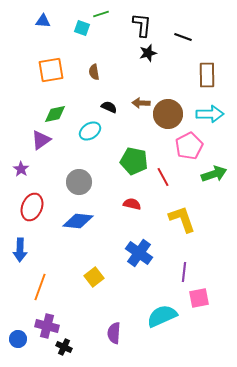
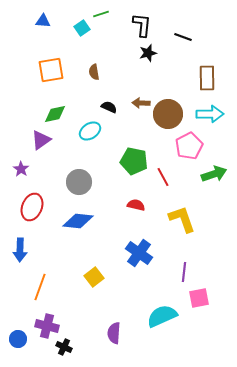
cyan square: rotated 35 degrees clockwise
brown rectangle: moved 3 px down
red semicircle: moved 4 px right, 1 px down
